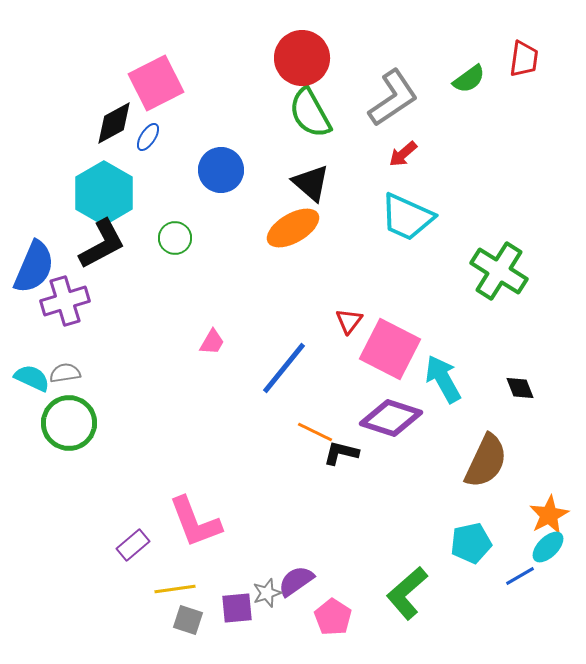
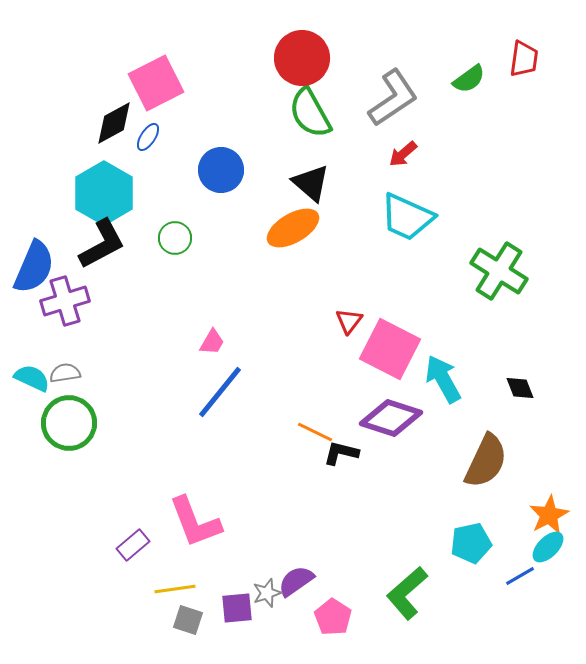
blue line at (284, 368): moved 64 px left, 24 px down
